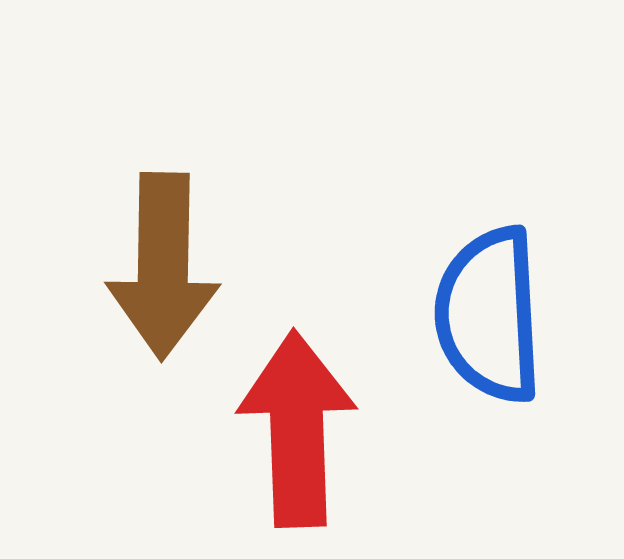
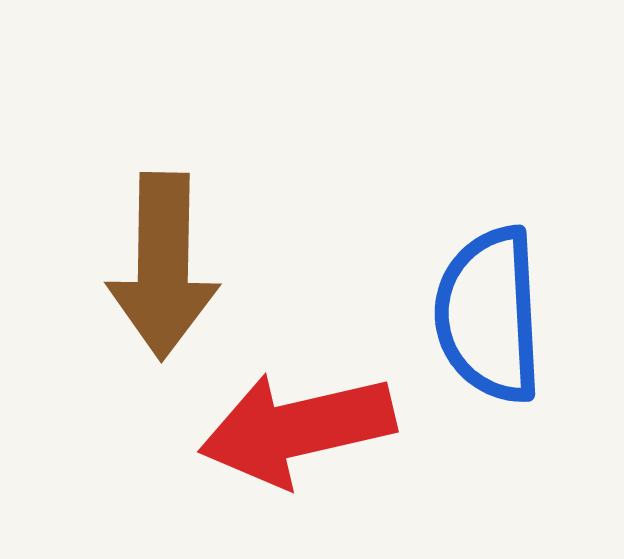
red arrow: rotated 101 degrees counterclockwise
